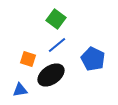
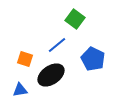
green square: moved 19 px right
orange square: moved 3 px left
